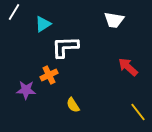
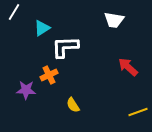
cyan triangle: moved 1 px left, 4 px down
yellow line: rotated 72 degrees counterclockwise
